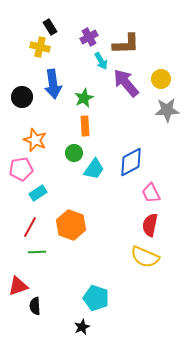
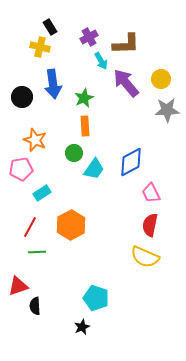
cyan rectangle: moved 4 px right
orange hexagon: rotated 12 degrees clockwise
